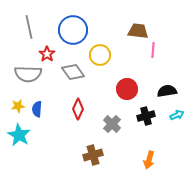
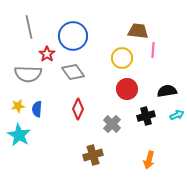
blue circle: moved 6 px down
yellow circle: moved 22 px right, 3 px down
